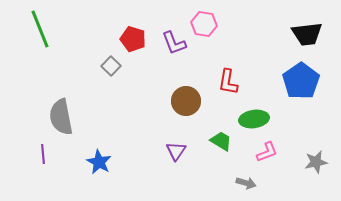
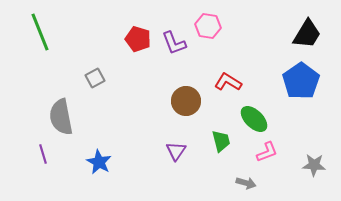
pink hexagon: moved 4 px right, 2 px down
green line: moved 3 px down
black trapezoid: rotated 52 degrees counterclockwise
red pentagon: moved 5 px right
gray square: moved 16 px left, 12 px down; rotated 18 degrees clockwise
red L-shape: rotated 112 degrees clockwise
green ellipse: rotated 52 degrees clockwise
green trapezoid: rotated 45 degrees clockwise
purple line: rotated 12 degrees counterclockwise
gray star: moved 2 px left, 3 px down; rotated 15 degrees clockwise
